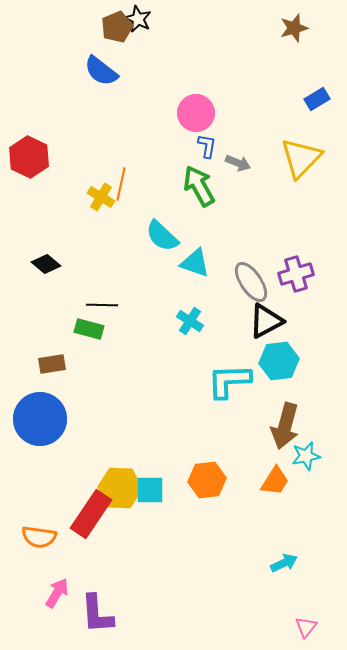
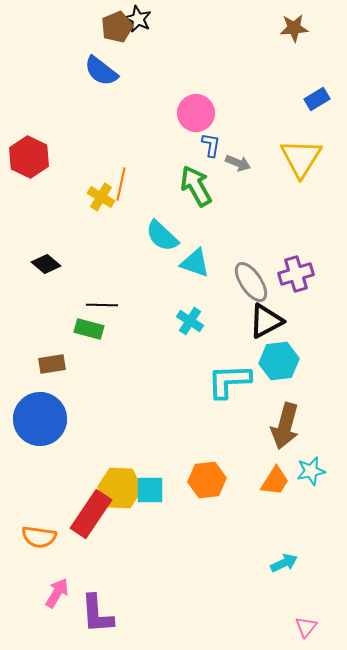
brown star: rotated 12 degrees clockwise
blue L-shape: moved 4 px right, 1 px up
yellow triangle: rotated 12 degrees counterclockwise
green arrow: moved 3 px left
cyan star: moved 5 px right, 15 px down
